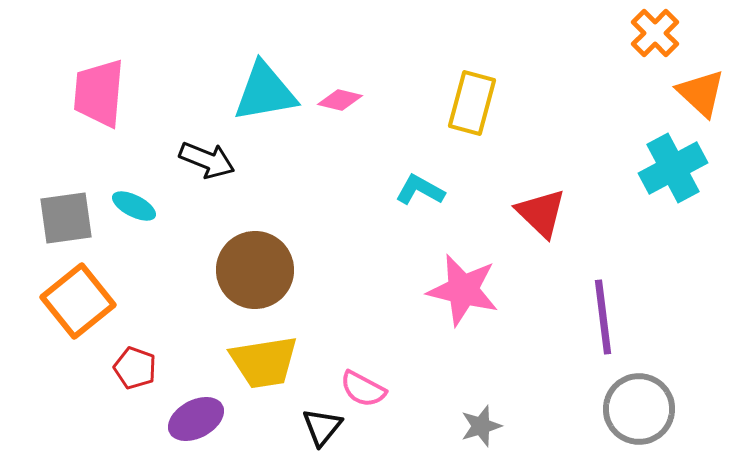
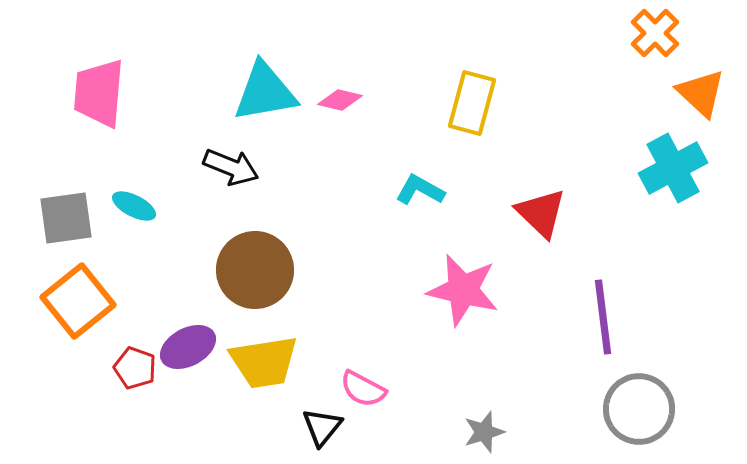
black arrow: moved 24 px right, 7 px down
purple ellipse: moved 8 px left, 72 px up
gray star: moved 3 px right, 6 px down
